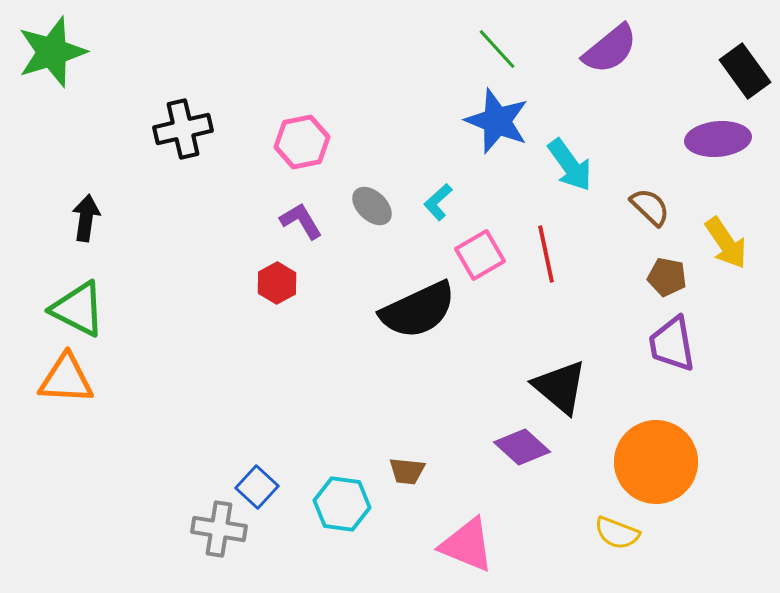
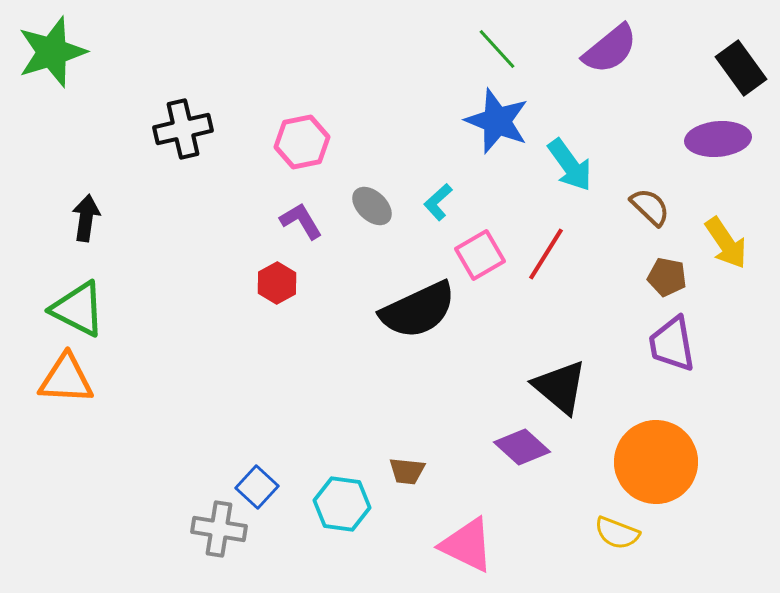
black rectangle: moved 4 px left, 3 px up
red line: rotated 44 degrees clockwise
pink triangle: rotated 4 degrees clockwise
